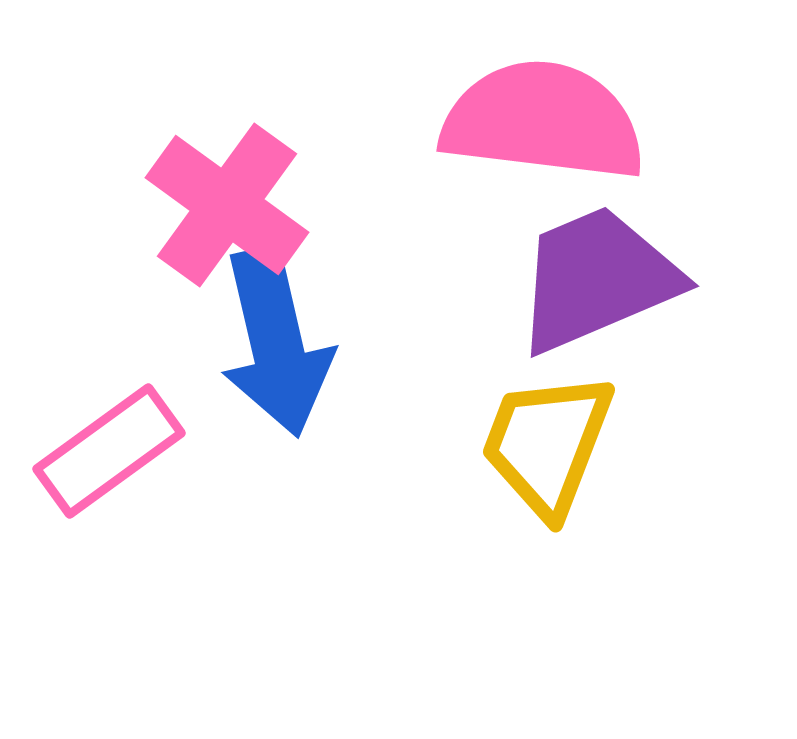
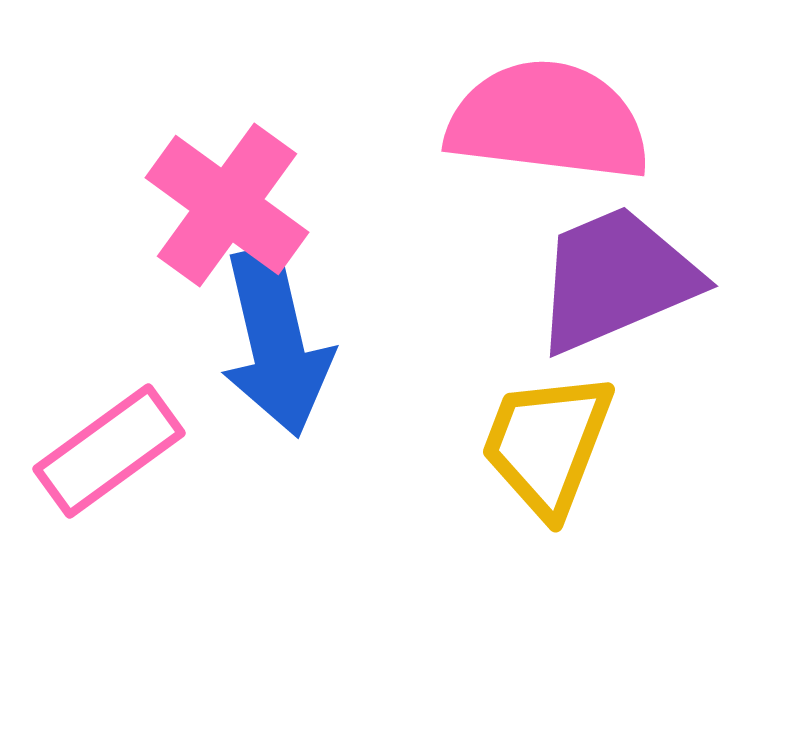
pink semicircle: moved 5 px right
purple trapezoid: moved 19 px right
